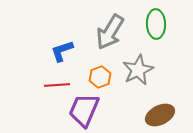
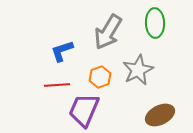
green ellipse: moved 1 px left, 1 px up
gray arrow: moved 2 px left
